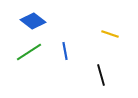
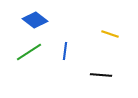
blue diamond: moved 2 px right, 1 px up
blue line: rotated 18 degrees clockwise
black line: rotated 70 degrees counterclockwise
